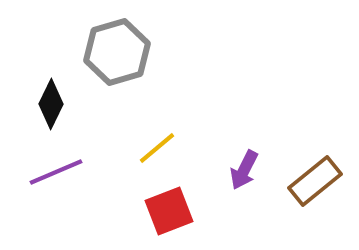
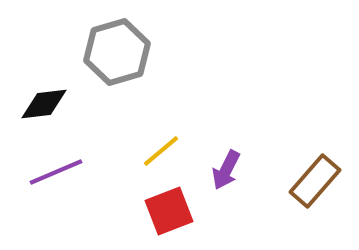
black diamond: moved 7 px left; rotated 57 degrees clockwise
yellow line: moved 4 px right, 3 px down
purple arrow: moved 18 px left
brown rectangle: rotated 10 degrees counterclockwise
